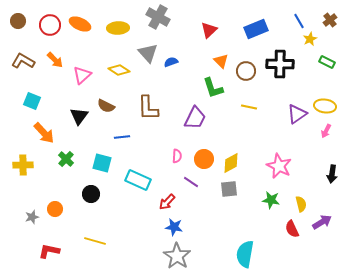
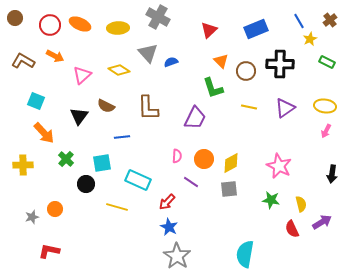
brown circle at (18, 21): moved 3 px left, 3 px up
orange arrow at (55, 60): moved 4 px up; rotated 18 degrees counterclockwise
cyan square at (32, 101): moved 4 px right
purple triangle at (297, 114): moved 12 px left, 6 px up
cyan square at (102, 163): rotated 24 degrees counterclockwise
black circle at (91, 194): moved 5 px left, 10 px up
blue star at (174, 227): moved 5 px left; rotated 18 degrees clockwise
yellow line at (95, 241): moved 22 px right, 34 px up
